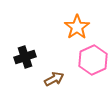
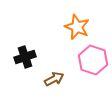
orange star: rotated 15 degrees counterclockwise
pink hexagon: rotated 16 degrees counterclockwise
